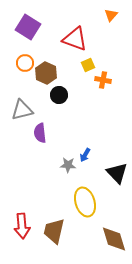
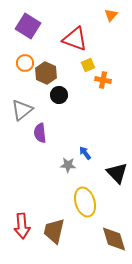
purple square: moved 1 px up
gray triangle: rotated 25 degrees counterclockwise
blue arrow: moved 2 px up; rotated 112 degrees clockwise
